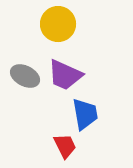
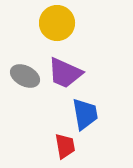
yellow circle: moved 1 px left, 1 px up
purple trapezoid: moved 2 px up
red trapezoid: rotated 16 degrees clockwise
